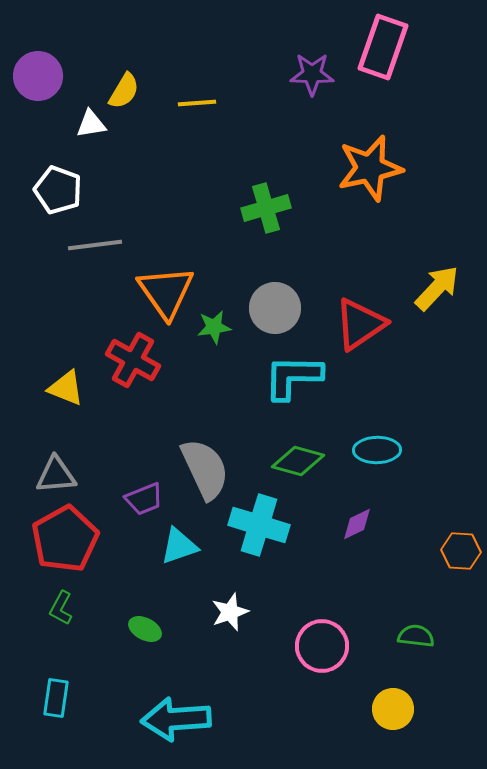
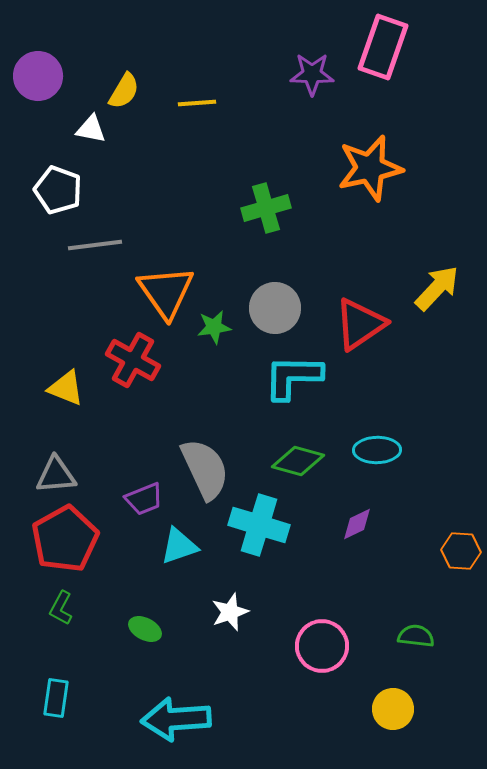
white triangle: moved 5 px down; rotated 20 degrees clockwise
